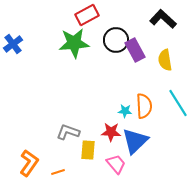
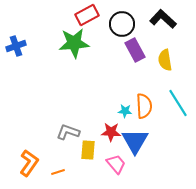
black circle: moved 6 px right, 16 px up
blue cross: moved 3 px right, 2 px down; rotated 18 degrees clockwise
blue triangle: rotated 16 degrees counterclockwise
